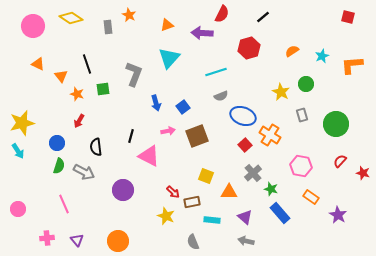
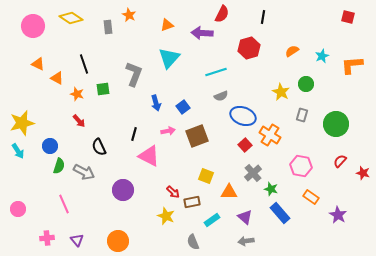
black line at (263, 17): rotated 40 degrees counterclockwise
black line at (87, 64): moved 3 px left
orange triangle at (61, 76): moved 4 px left, 2 px down; rotated 24 degrees counterclockwise
gray rectangle at (302, 115): rotated 32 degrees clockwise
red arrow at (79, 121): rotated 72 degrees counterclockwise
black line at (131, 136): moved 3 px right, 2 px up
blue circle at (57, 143): moved 7 px left, 3 px down
black semicircle at (96, 147): moved 3 px right; rotated 18 degrees counterclockwise
cyan rectangle at (212, 220): rotated 42 degrees counterclockwise
gray arrow at (246, 241): rotated 21 degrees counterclockwise
